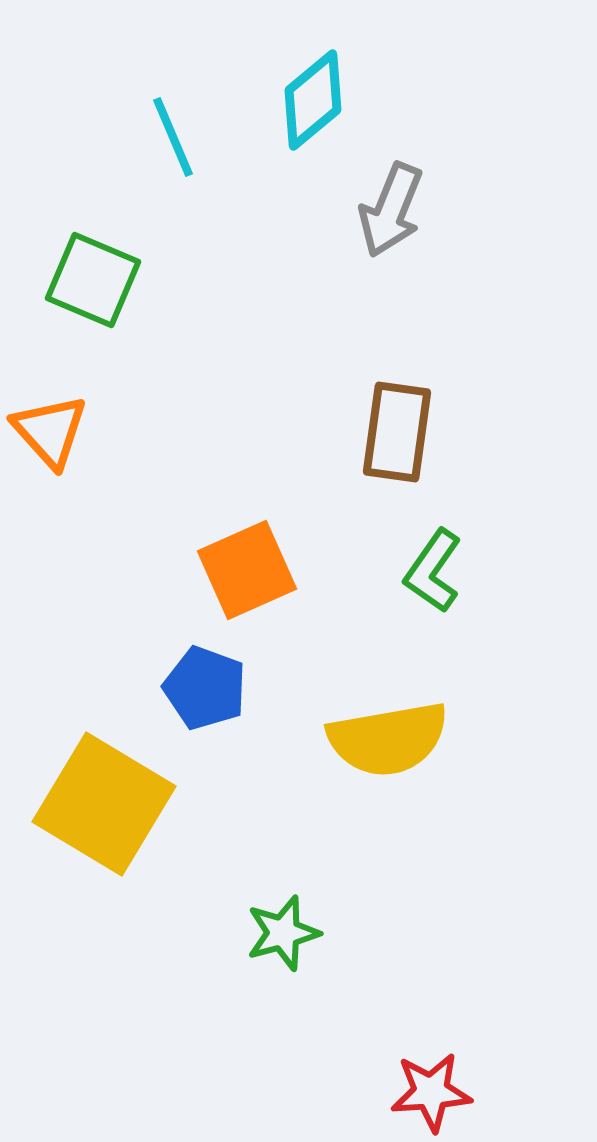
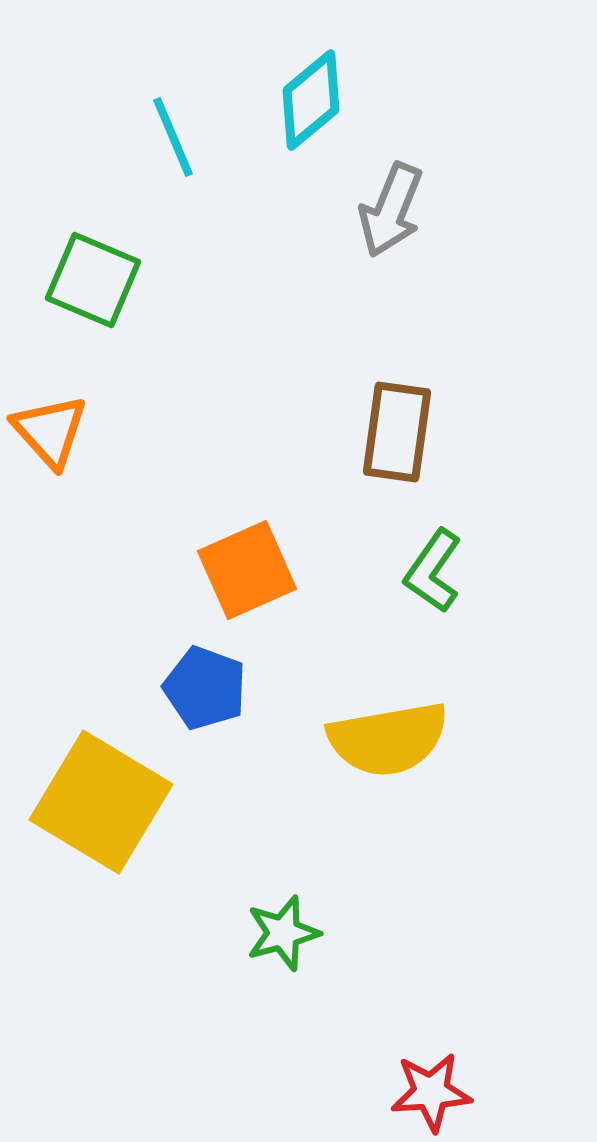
cyan diamond: moved 2 px left
yellow square: moved 3 px left, 2 px up
